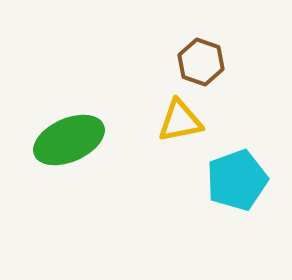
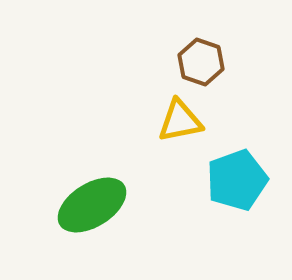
green ellipse: moved 23 px right, 65 px down; rotated 8 degrees counterclockwise
